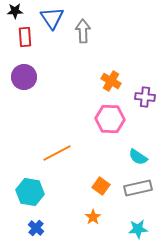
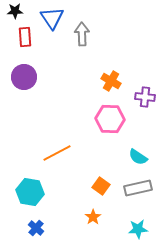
gray arrow: moved 1 px left, 3 px down
